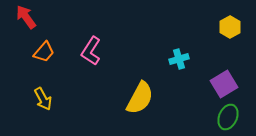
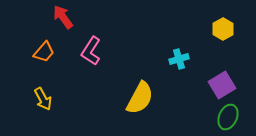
red arrow: moved 37 px right
yellow hexagon: moved 7 px left, 2 px down
purple square: moved 2 px left, 1 px down
